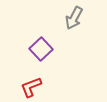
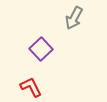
red L-shape: rotated 85 degrees clockwise
